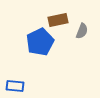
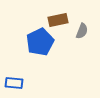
blue rectangle: moved 1 px left, 3 px up
